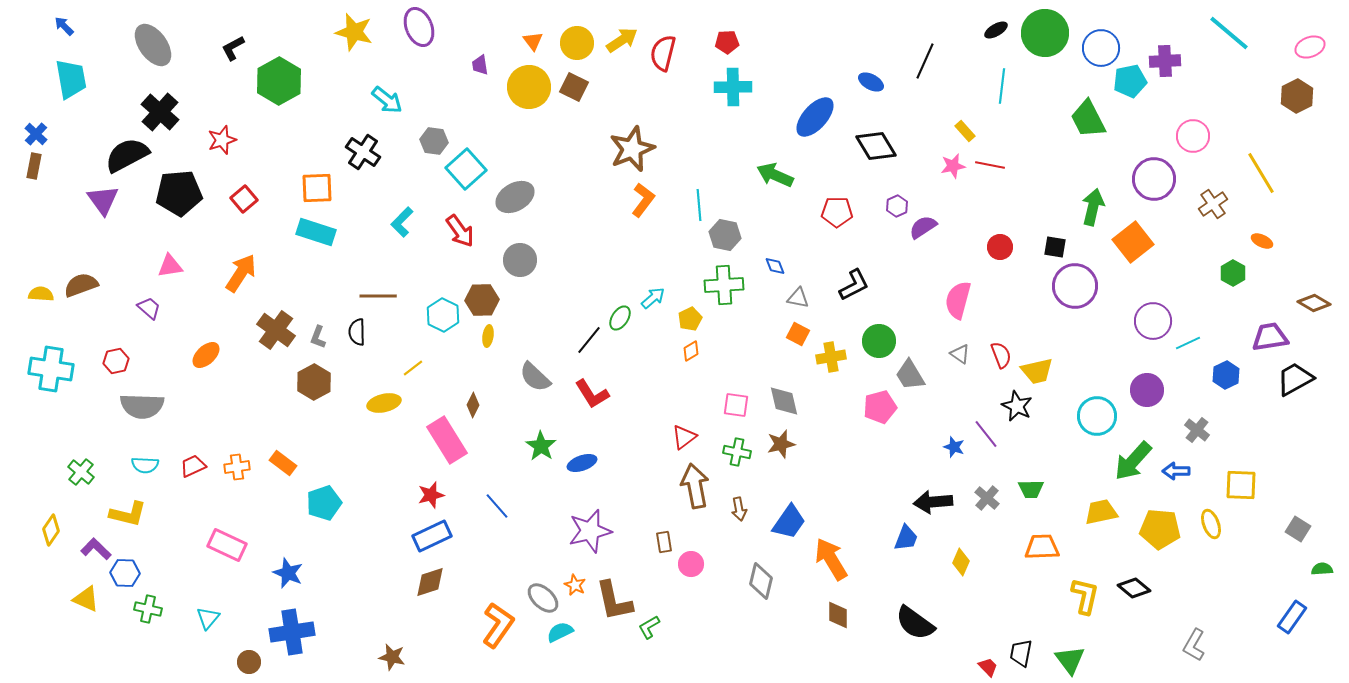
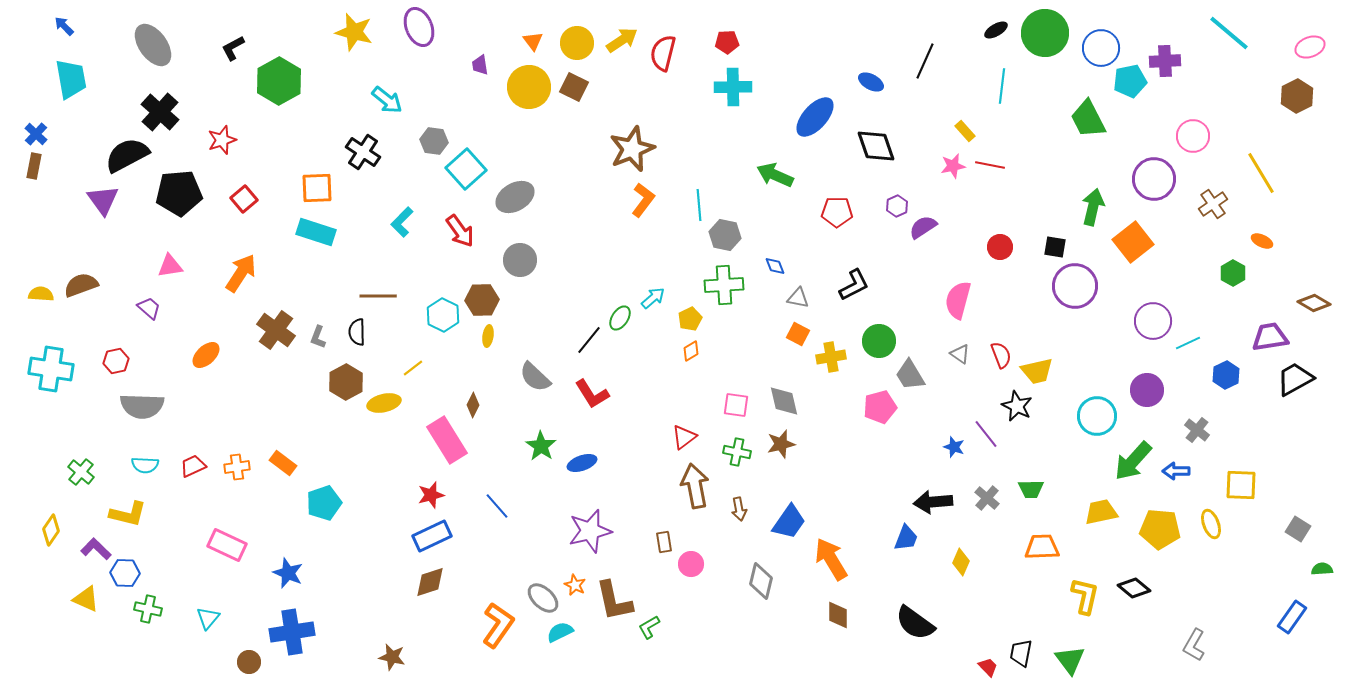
black diamond at (876, 146): rotated 12 degrees clockwise
brown hexagon at (314, 382): moved 32 px right
